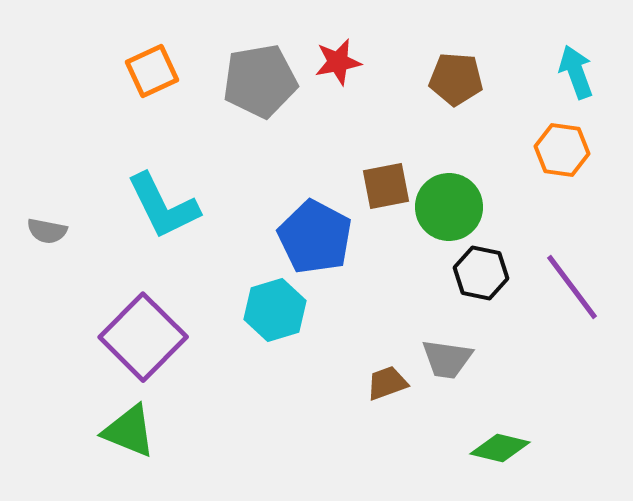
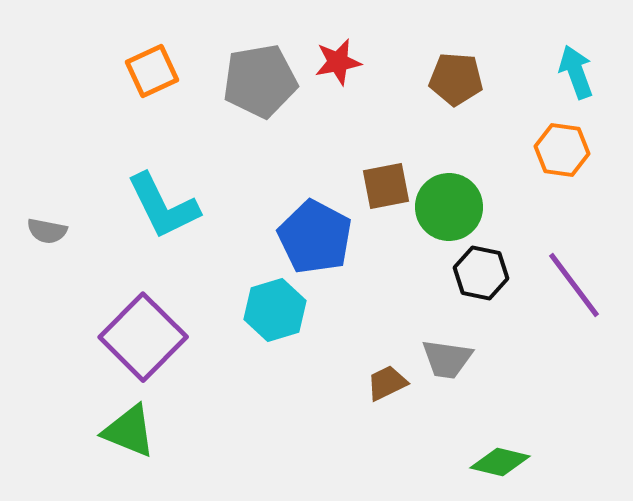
purple line: moved 2 px right, 2 px up
brown trapezoid: rotated 6 degrees counterclockwise
green diamond: moved 14 px down
